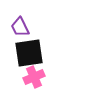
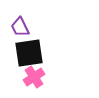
pink cross: rotated 10 degrees counterclockwise
